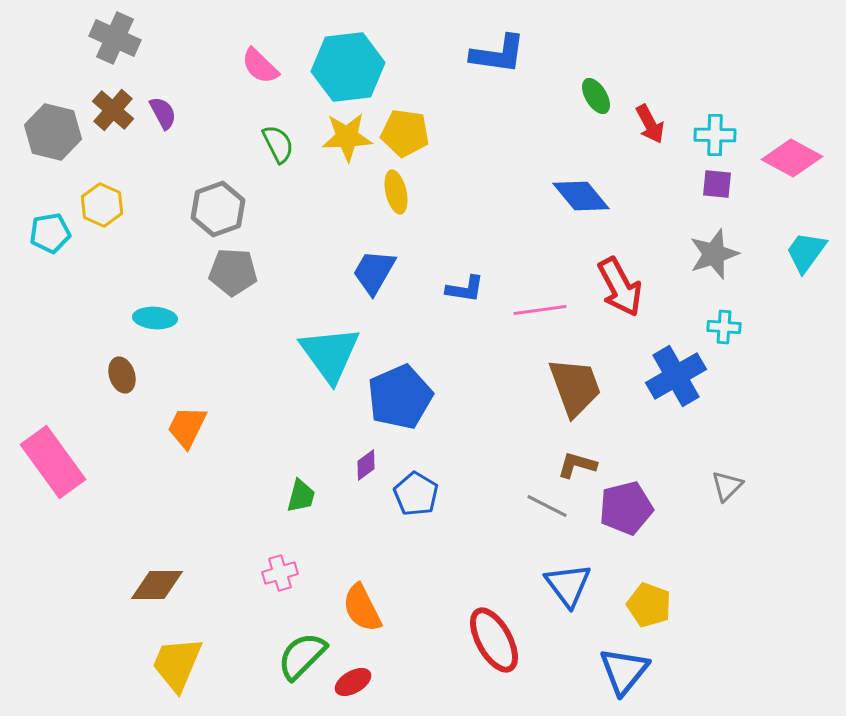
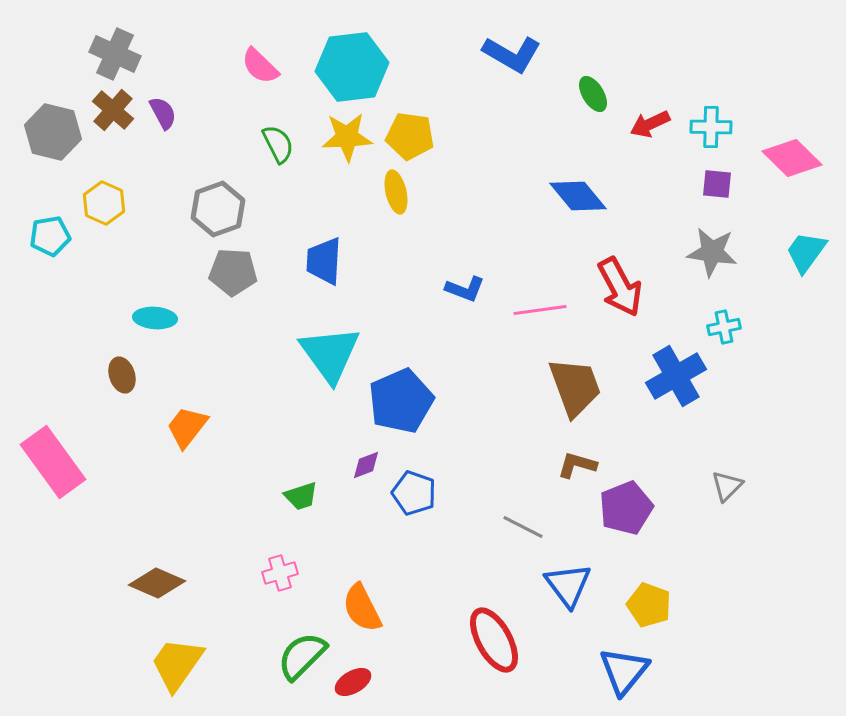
gray cross at (115, 38): moved 16 px down
blue L-shape at (498, 54): moved 14 px right; rotated 22 degrees clockwise
cyan hexagon at (348, 67): moved 4 px right
green ellipse at (596, 96): moved 3 px left, 2 px up
red arrow at (650, 124): rotated 93 degrees clockwise
yellow pentagon at (405, 133): moved 5 px right, 3 px down
cyan cross at (715, 135): moved 4 px left, 8 px up
pink diamond at (792, 158): rotated 16 degrees clockwise
blue diamond at (581, 196): moved 3 px left
yellow hexagon at (102, 205): moved 2 px right, 2 px up
cyan pentagon at (50, 233): moved 3 px down
gray star at (714, 254): moved 2 px left, 2 px up; rotated 27 degrees clockwise
blue trapezoid at (374, 272): moved 50 px left, 11 px up; rotated 27 degrees counterclockwise
blue L-shape at (465, 289): rotated 12 degrees clockwise
cyan cross at (724, 327): rotated 16 degrees counterclockwise
blue pentagon at (400, 397): moved 1 px right, 4 px down
orange trapezoid at (187, 427): rotated 12 degrees clockwise
purple diamond at (366, 465): rotated 16 degrees clockwise
blue pentagon at (416, 494): moved 2 px left, 1 px up; rotated 12 degrees counterclockwise
green trapezoid at (301, 496): rotated 57 degrees clockwise
gray line at (547, 506): moved 24 px left, 21 px down
purple pentagon at (626, 508): rotated 8 degrees counterclockwise
brown diamond at (157, 585): moved 2 px up; rotated 24 degrees clockwise
yellow trapezoid at (177, 664): rotated 12 degrees clockwise
